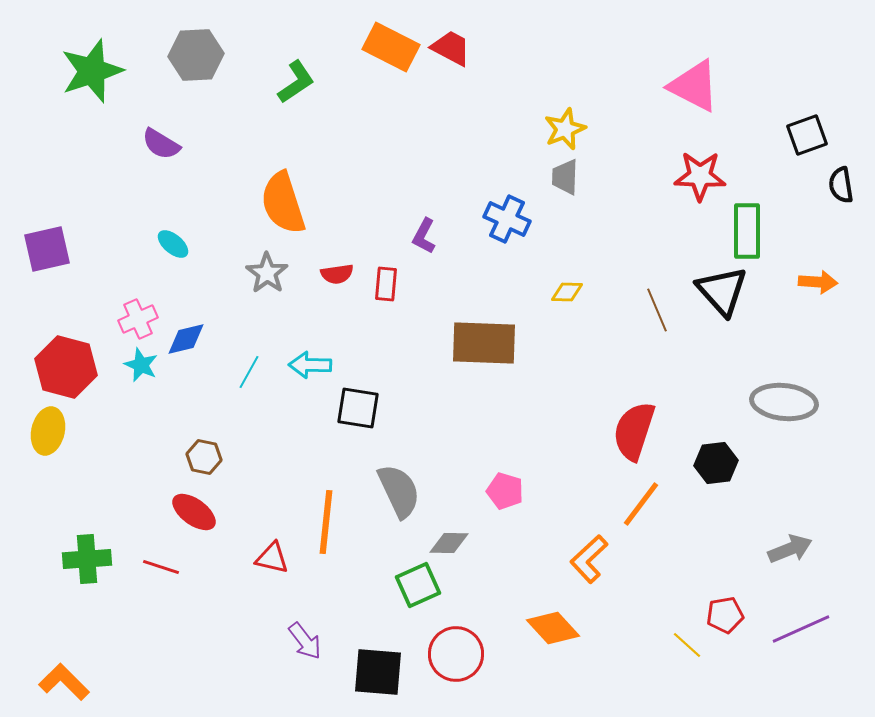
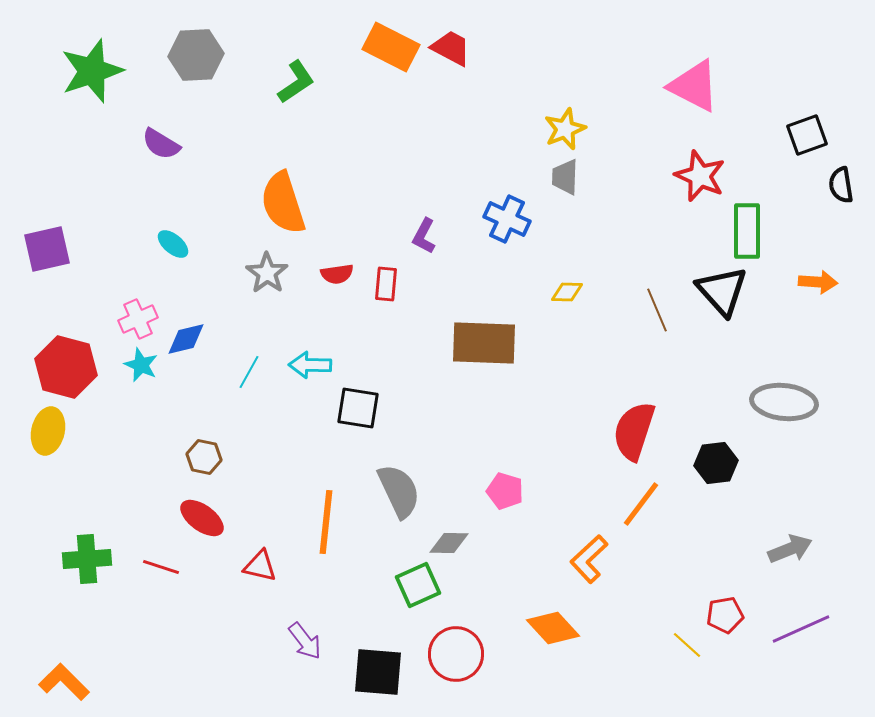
red star at (700, 176): rotated 21 degrees clockwise
red ellipse at (194, 512): moved 8 px right, 6 px down
red triangle at (272, 558): moved 12 px left, 8 px down
